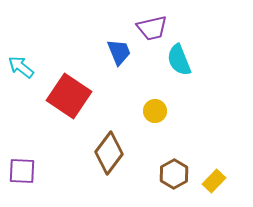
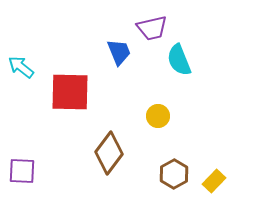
red square: moved 1 px right, 4 px up; rotated 33 degrees counterclockwise
yellow circle: moved 3 px right, 5 px down
